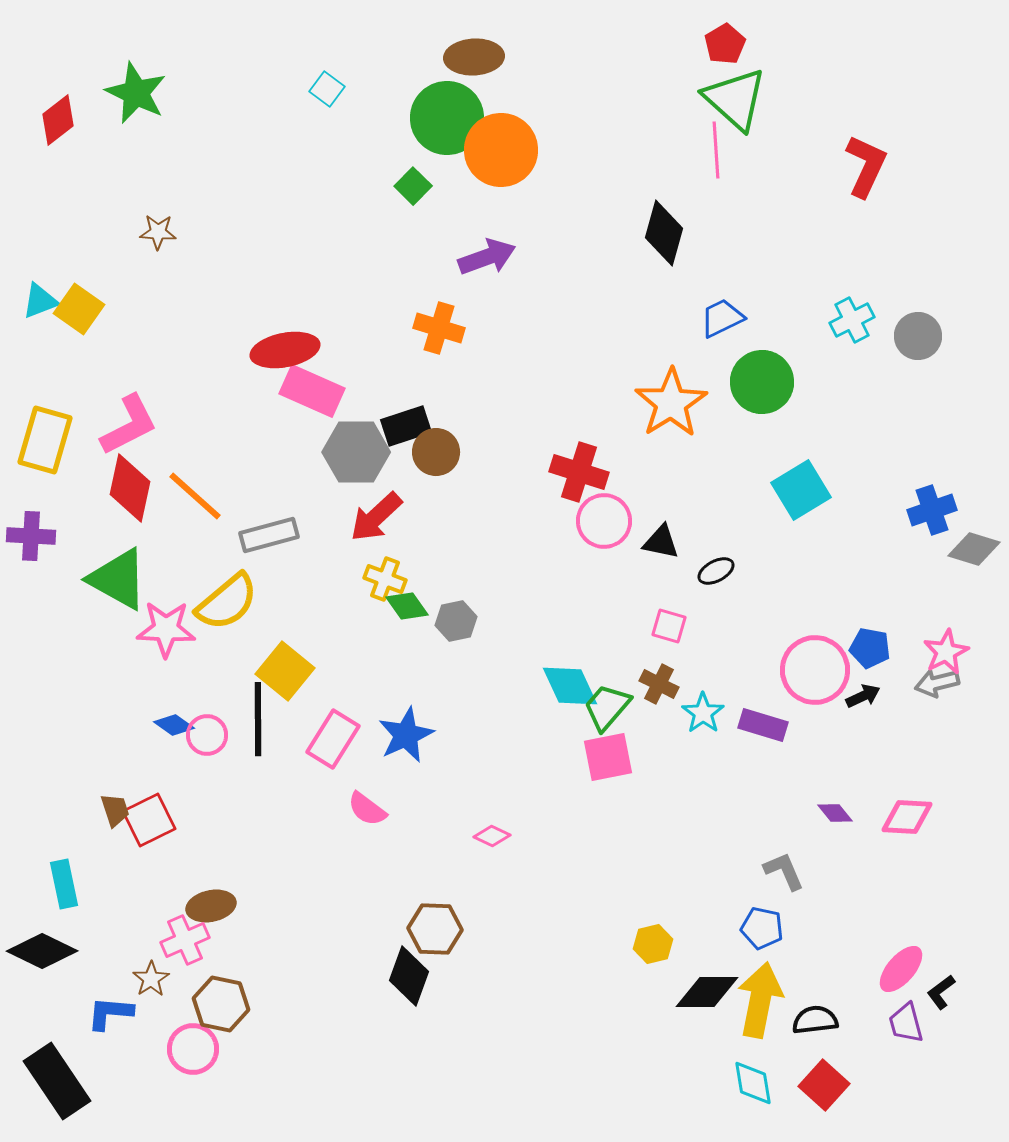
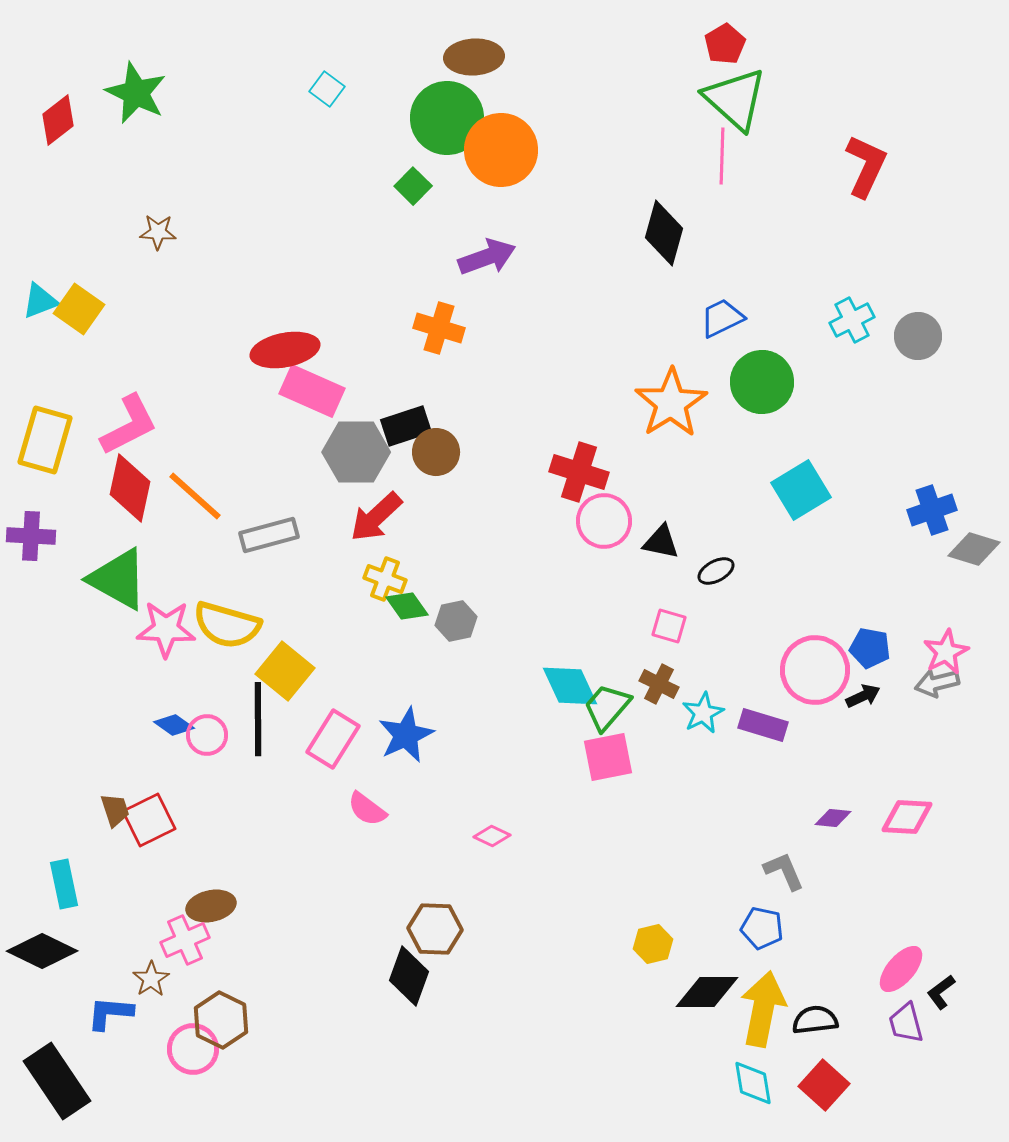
pink line at (716, 150): moved 6 px right, 6 px down; rotated 6 degrees clockwise
yellow semicircle at (227, 602): moved 23 px down; rotated 56 degrees clockwise
cyan star at (703, 713): rotated 9 degrees clockwise
purple diamond at (835, 813): moved 2 px left, 5 px down; rotated 45 degrees counterclockwise
yellow arrow at (760, 1000): moved 3 px right, 9 px down
brown hexagon at (221, 1004): moved 16 px down; rotated 14 degrees clockwise
